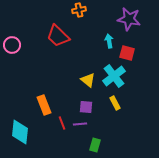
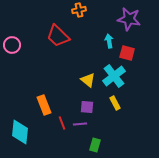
purple square: moved 1 px right
